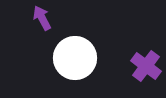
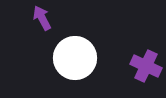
purple cross: rotated 12 degrees counterclockwise
